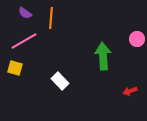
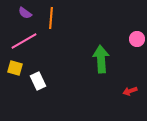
green arrow: moved 2 px left, 3 px down
white rectangle: moved 22 px left; rotated 18 degrees clockwise
